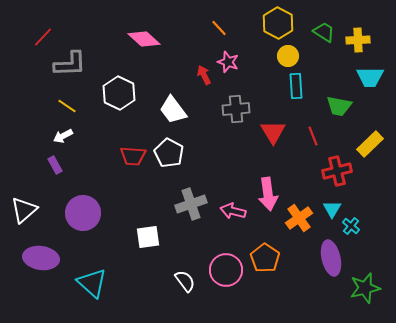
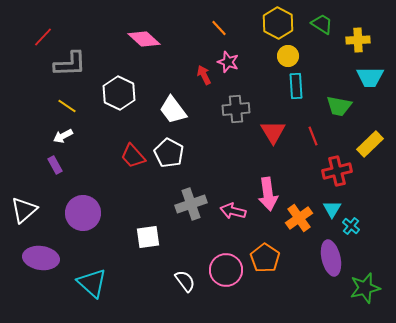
green trapezoid at (324, 32): moved 2 px left, 8 px up
red trapezoid at (133, 156): rotated 44 degrees clockwise
